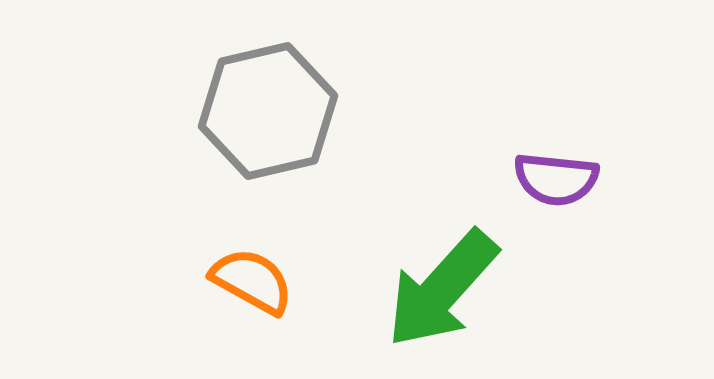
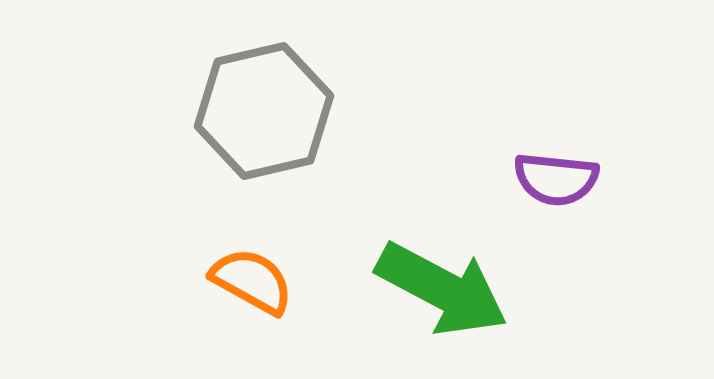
gray hexagon: moved 4 px left
green arrow: rotated 104 degrees counterclockwise
